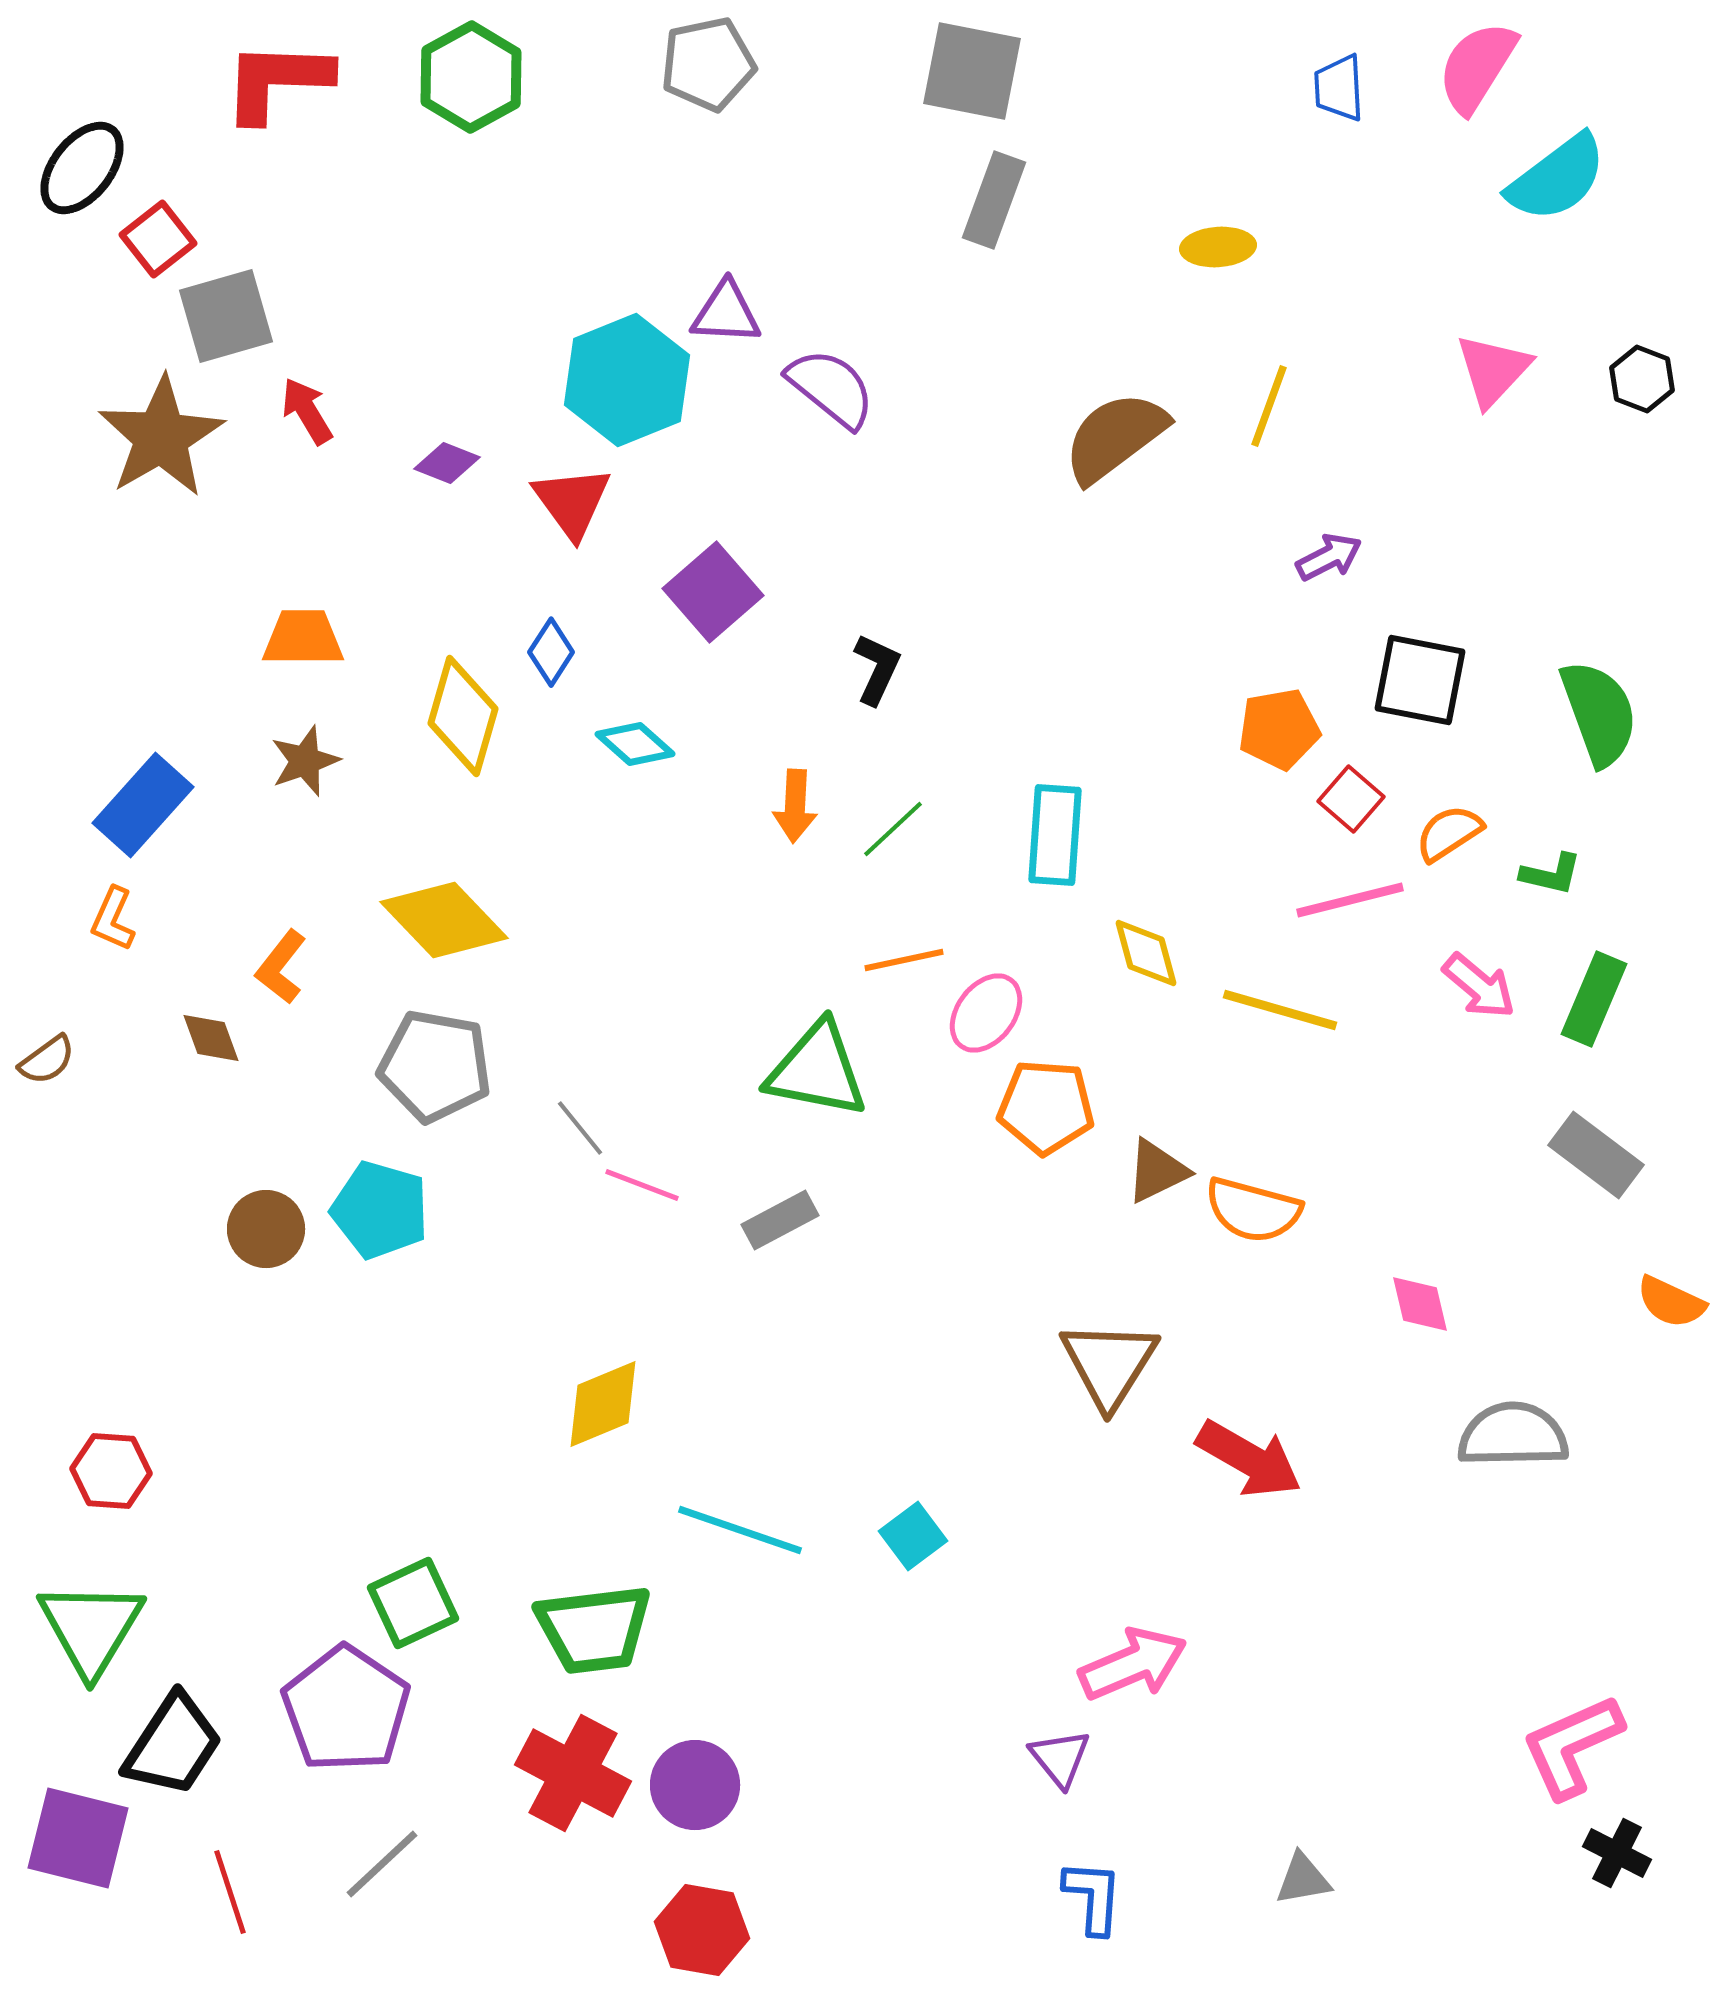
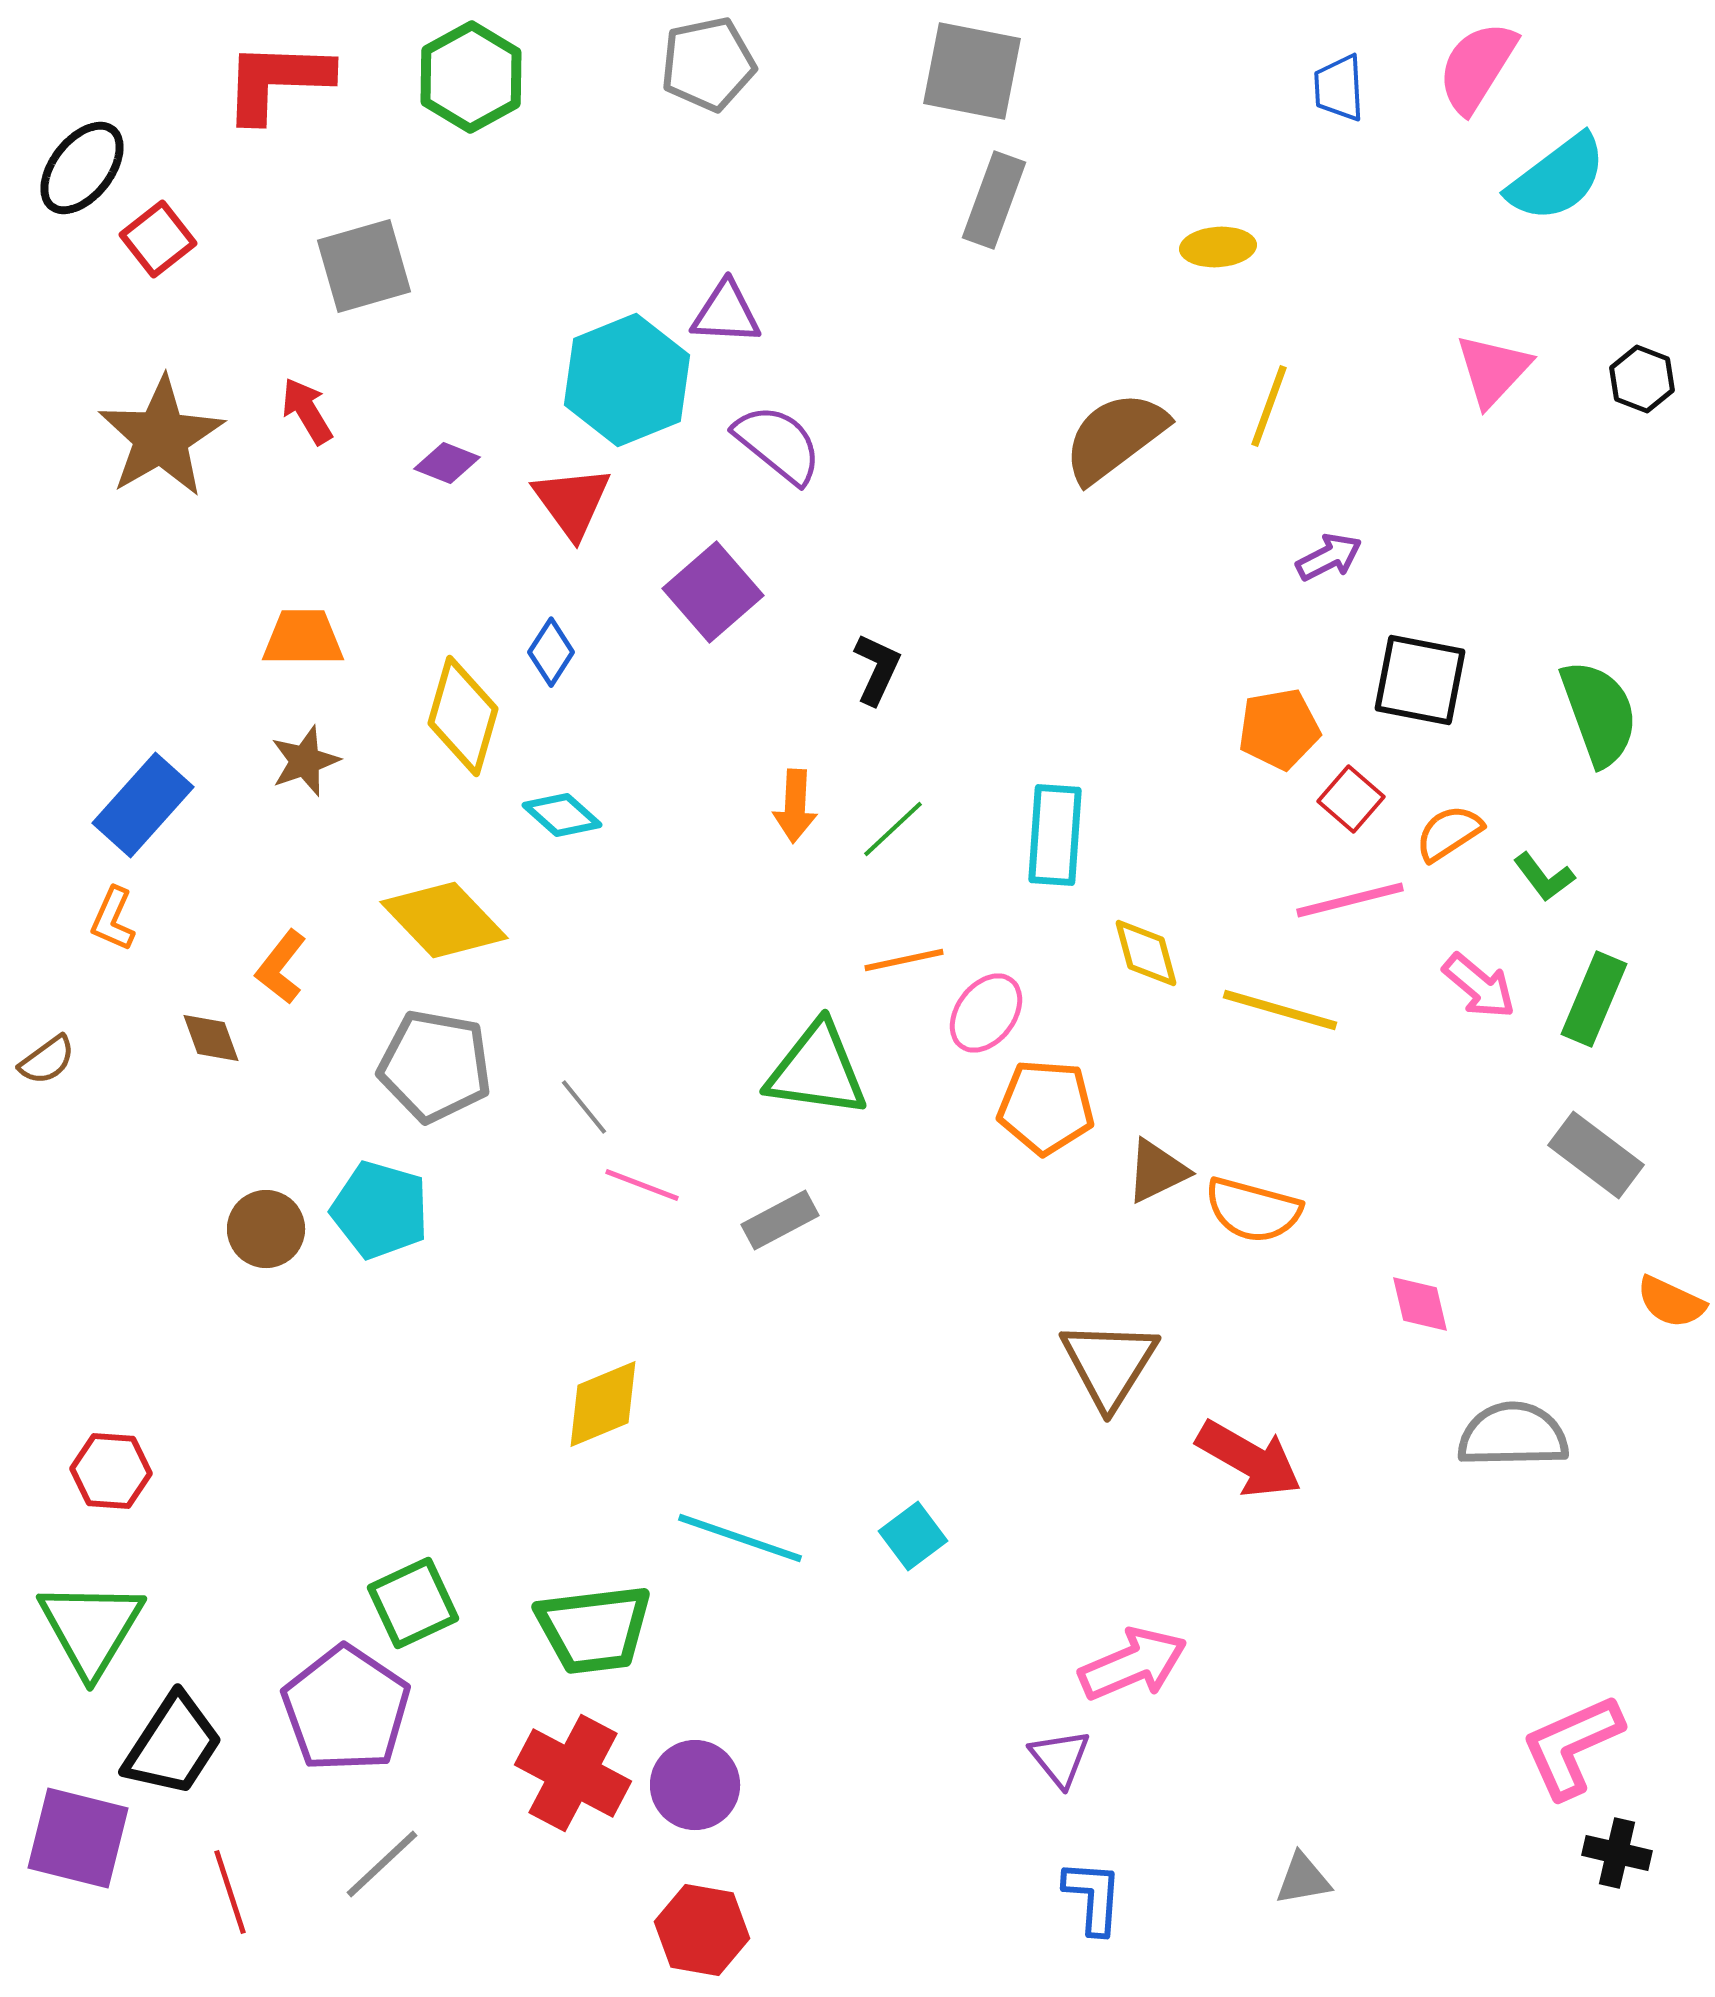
gray square at (226, 316): moved 138 px right, 50 px up
purple semicircle at (831, 388): moved 53 px left, 56 px down
cyan diamond at (635, 744): moved 73 px left, 71 px down
green L-shape at (1551, 874): moved 7 px left, 3 px down; rotated 40 degrees clockwise
green triangle at (817, 1070): rotated 3 degrees counterclockwise
gray line at (580, 1128): moved 4 px right, 21 px up
cyan line at (740, 1530): moved 8 px down
black cross at (1617, 1853): rotated 14 degrees counterclockwise
